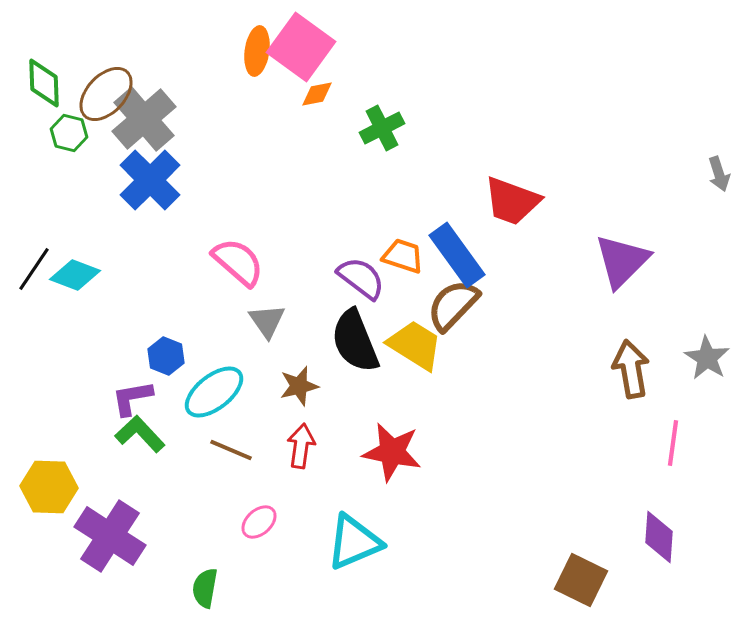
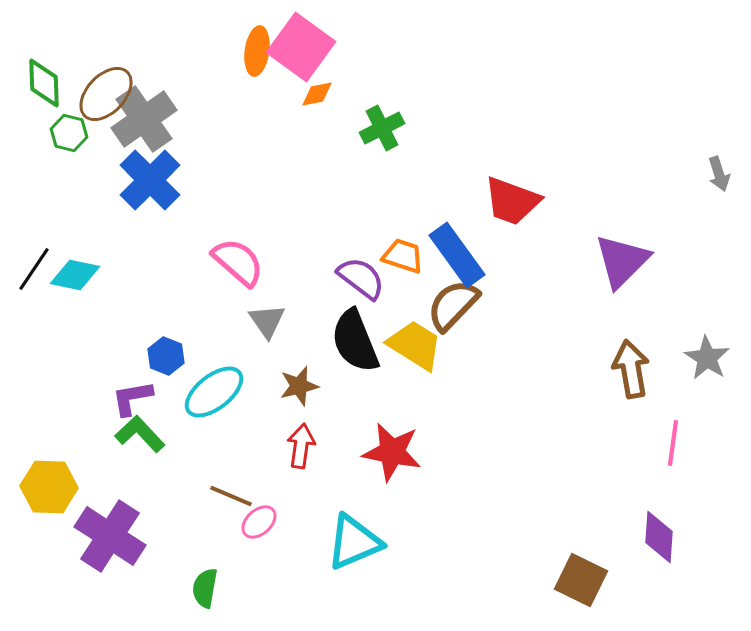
gray cross: rotated 6 degrees clockwise
cyan diamond: rotated 9 degrees counterclockwise
brown line: moved 46 px down
